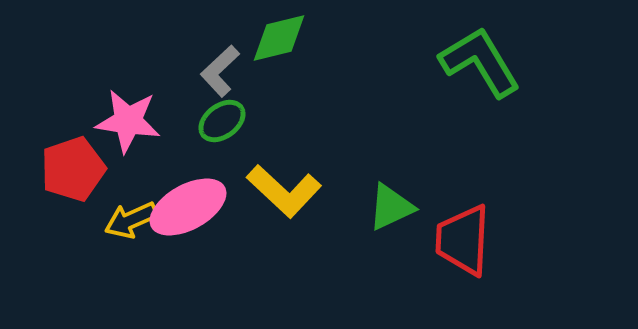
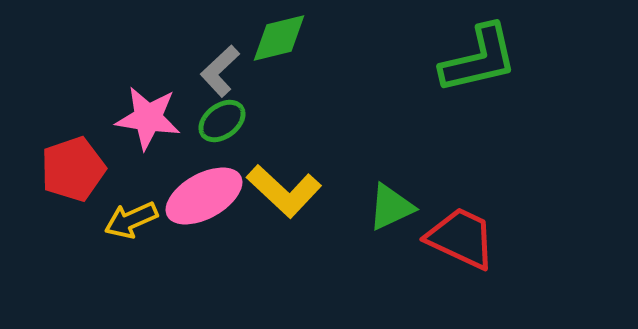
green L-shape: moved 1 px left, 3 px up; rotated 108 degrees clockwise
pink star: moved 20 px right, 3 px up
pink ellipse: moved 16 px right, 11 px up
red trapezoid: moved 2 px left, 2 px up; rotated 112 degrees clockwise
